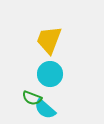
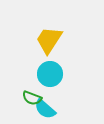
yellow trapezoid: rotated 12 degrees clockwise
